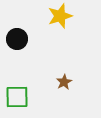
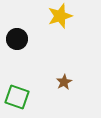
green square: rotated 20 degrees clockwise
